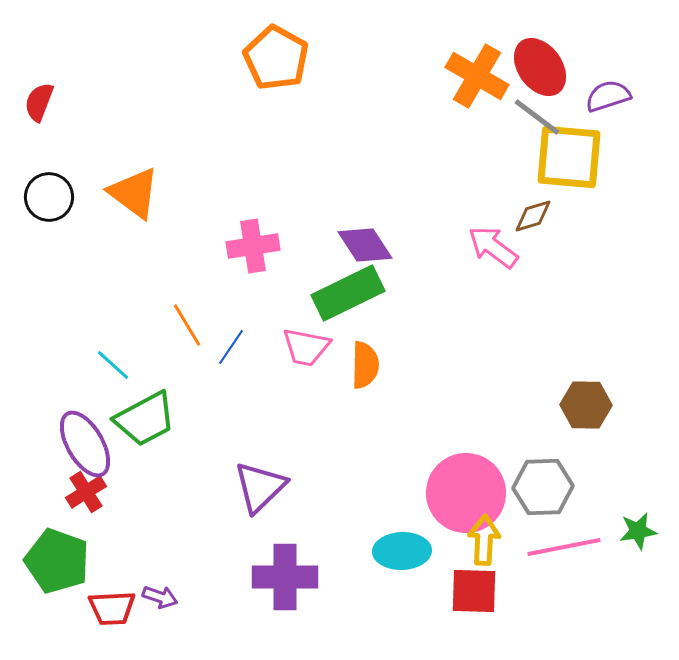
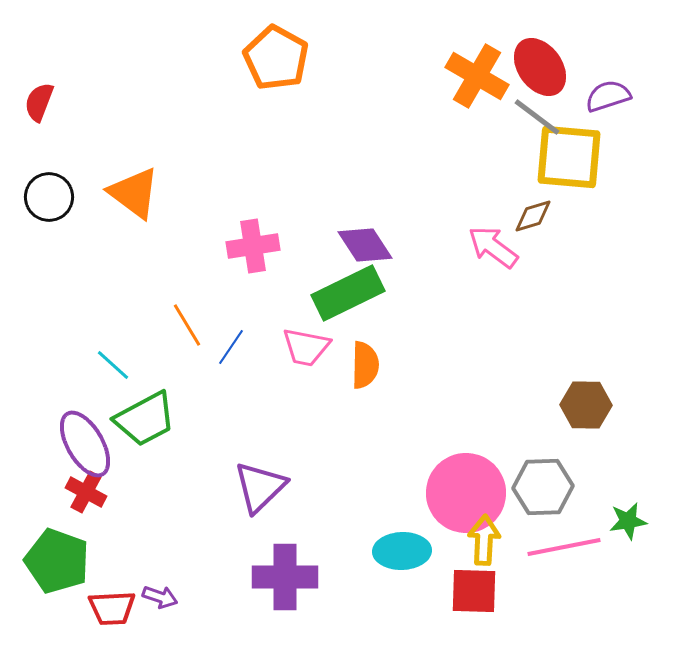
red cross: rotated 30 degrees counterclockwise
green star: moved 10 px left, 10 px up
